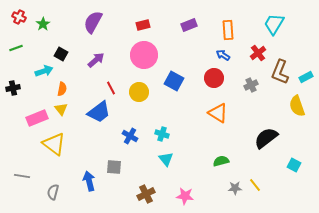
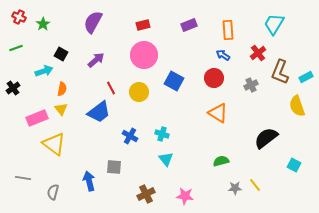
black cross at (13, 88): rotated 24 degrees counterclockwise
gray line at (22, 176): moved 1 px right, 2 px down
